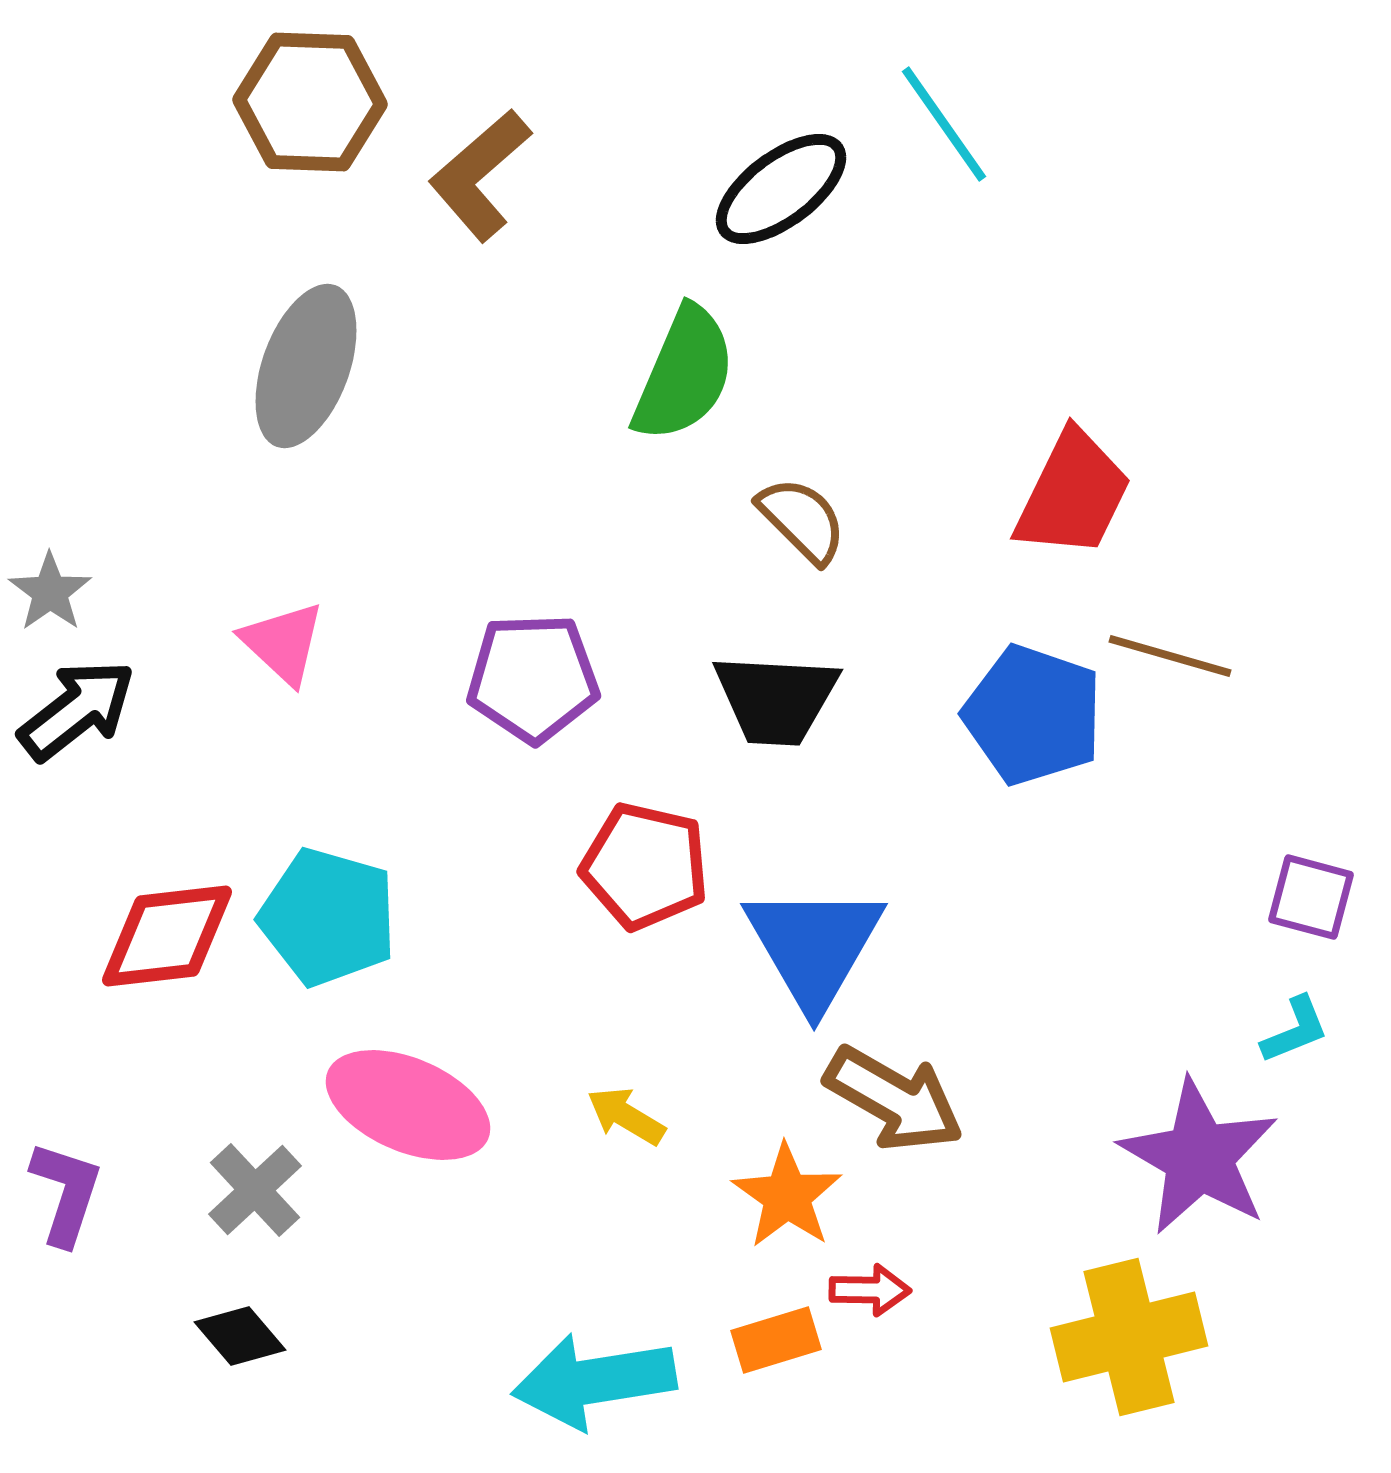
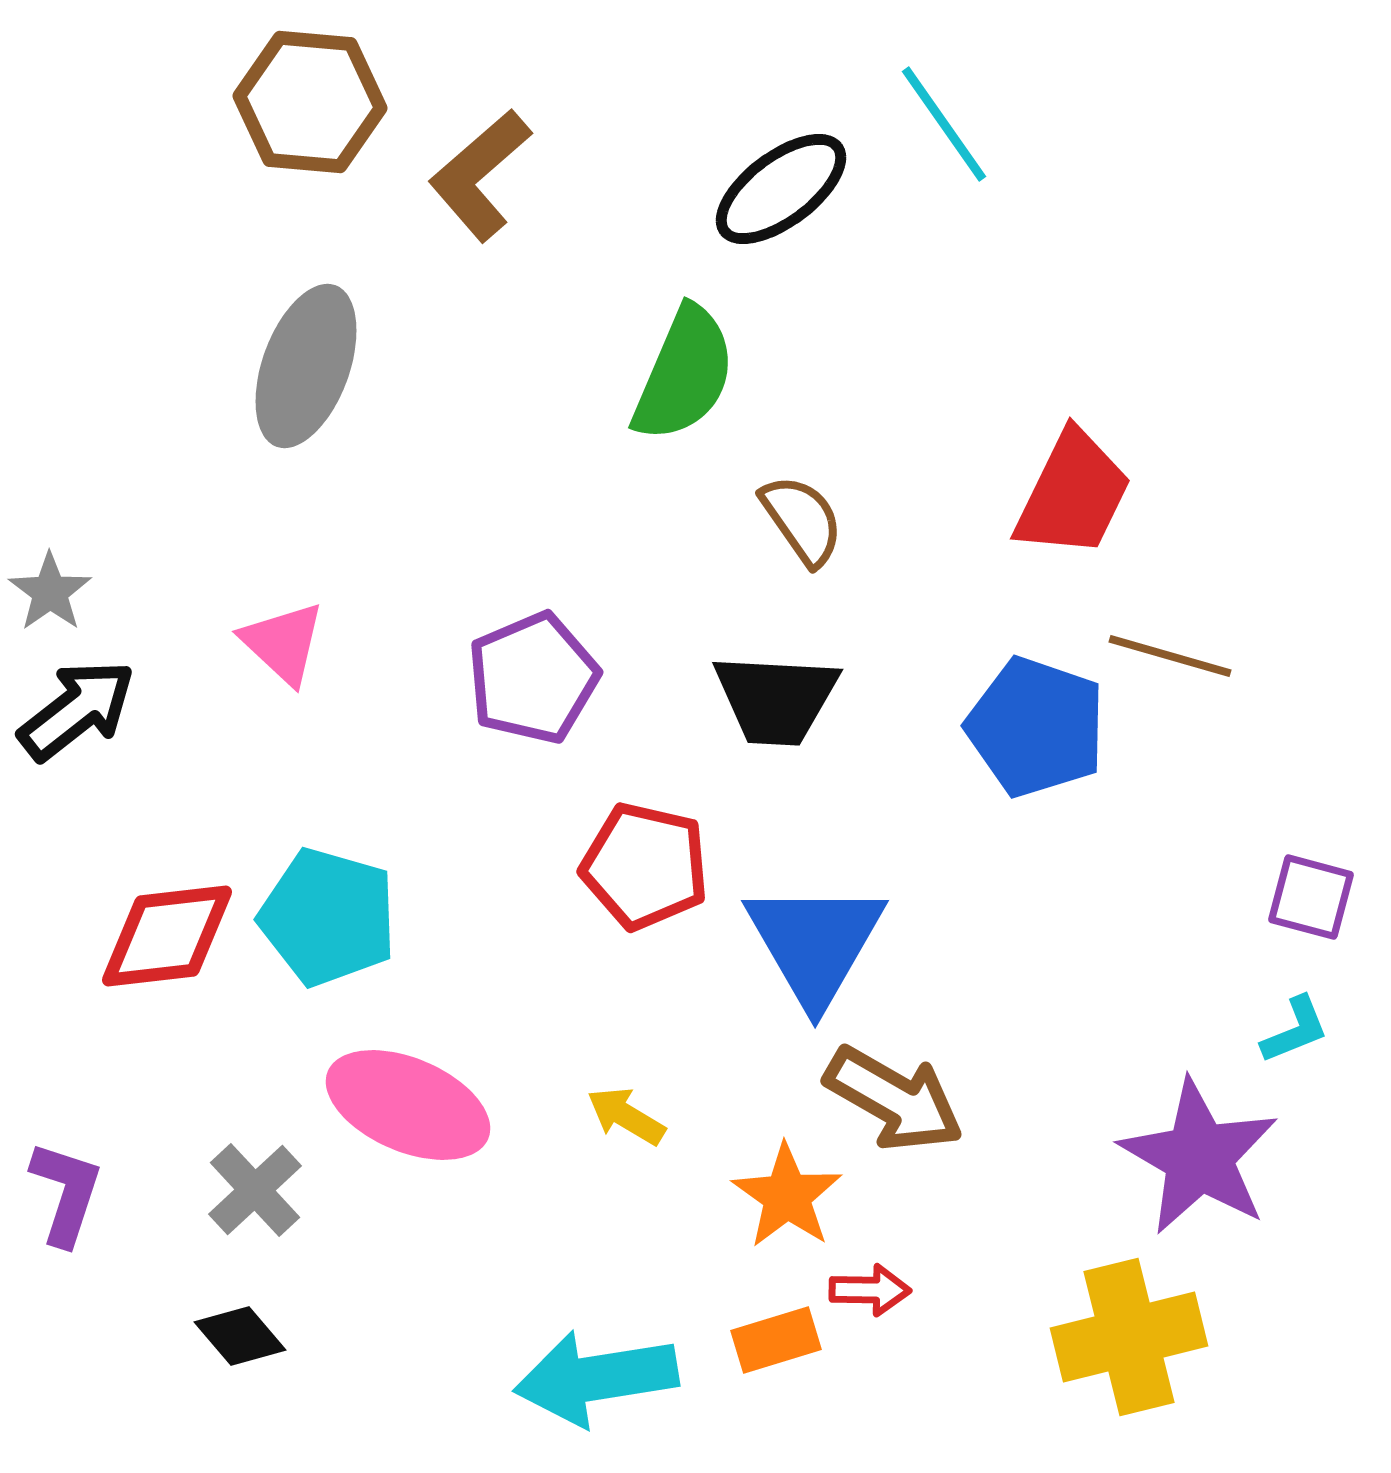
brown hexagon: rotated 3 degrees clockwise
brown semicircle: rotated 10 degrees clockwise
purple pentagon: rotated 21 degrees counterclockwise
blue pentagon: moved 3 px right, 12 px down
blue triangle: moved 1 px right, 3 px up
cyan arrow: moved 2 px right, 3 px up
